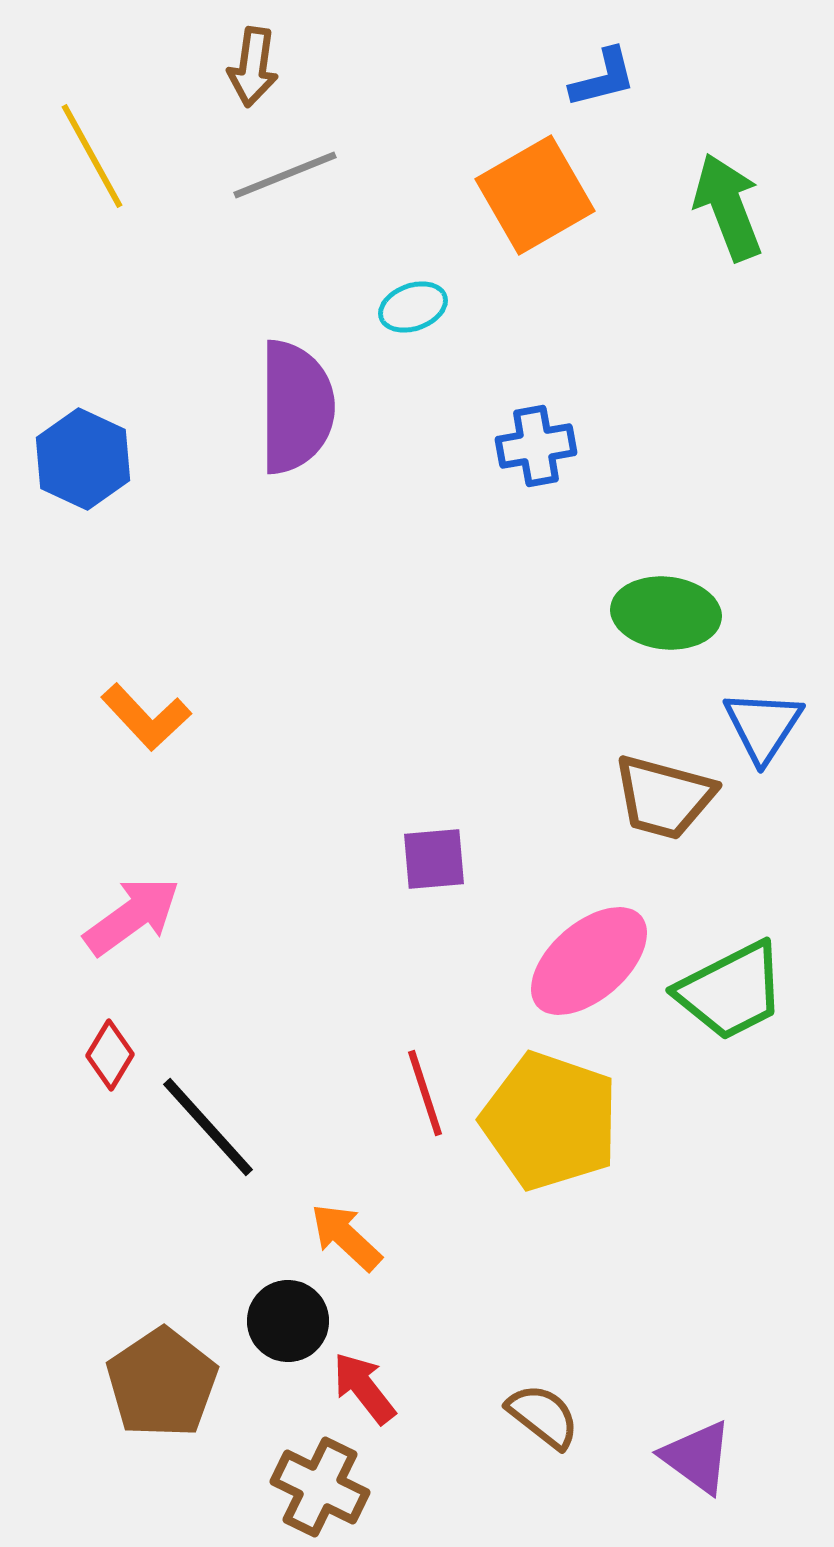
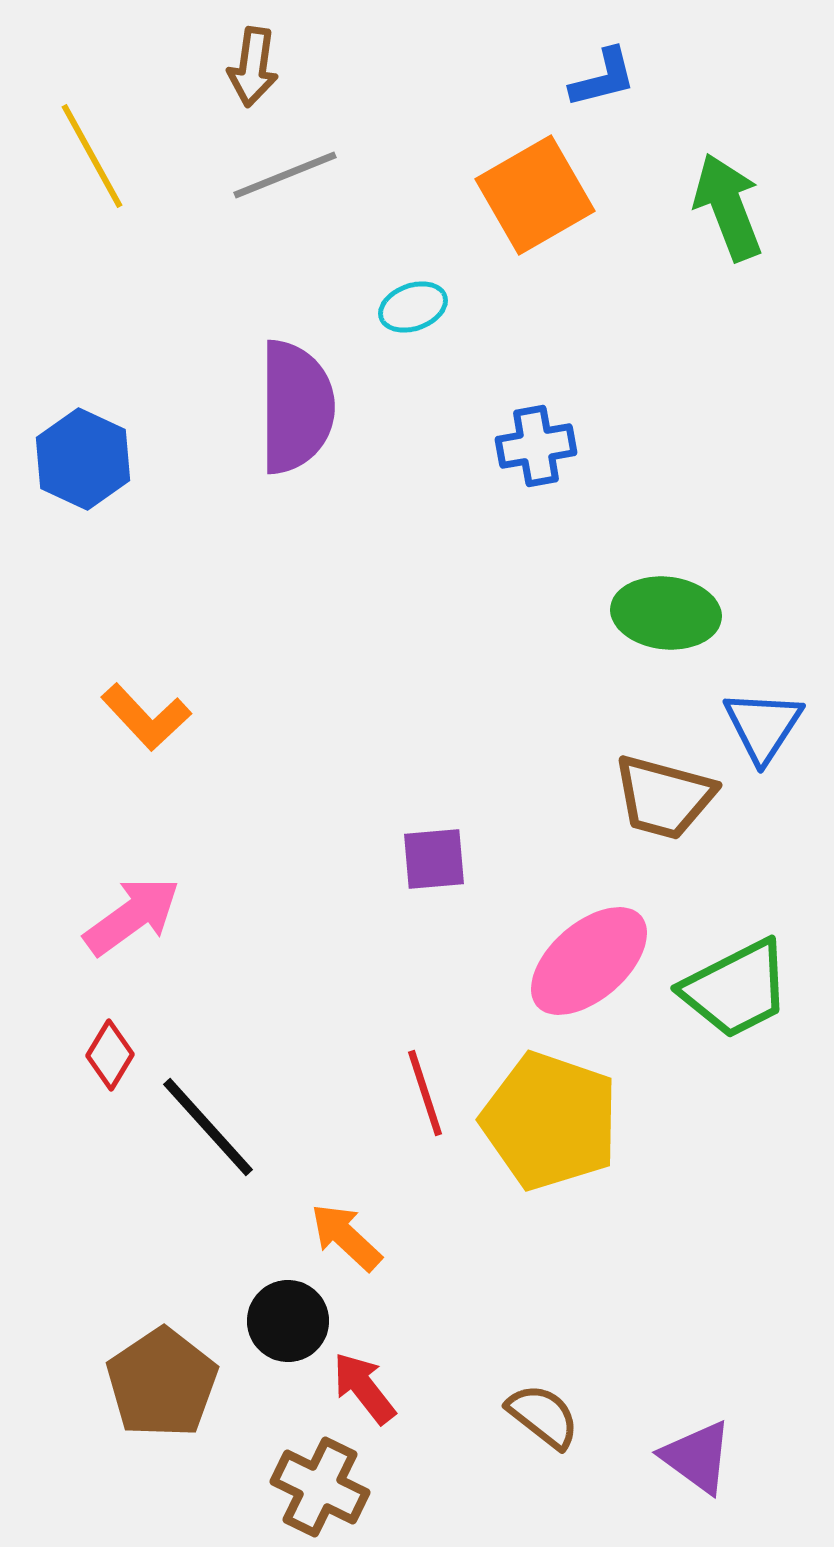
green trapezoid: moved 5 px right, 2 px up
